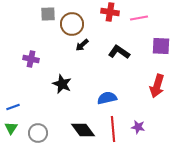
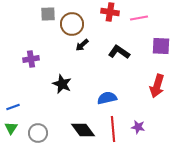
purple cross: rotated 21 degrees counterclockwise
